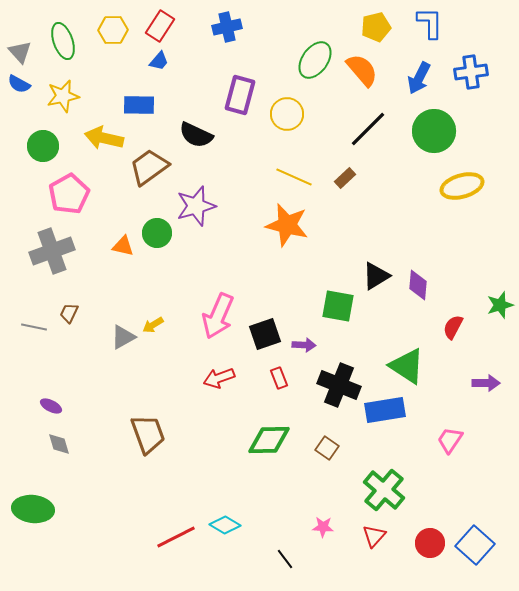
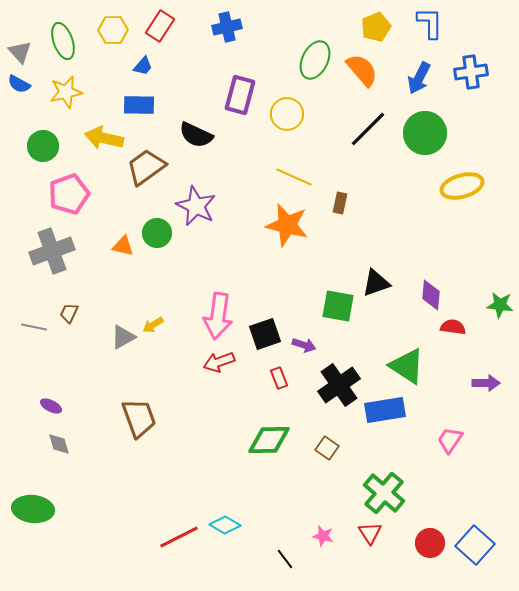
yellow pentagon at (376, 27): rotated 8 degrees counterclockwise
green ellipse at (315, 60): rotated 9 degrees counterclockwise
blue trapezoid at (159, 61): moved 16 px left, 5 px down
yellow star at (63, 96): moved 3 px right, 4 px up
green circle at (434, 131): moved 9 px left, 2 px down
brown trapezoid at (149, 167): moved 3 px left
brown rectangle at (345, 178): moved 5 px left, 25 px down; rotated 35 degrees counterclockwise
pink pentagon at (69, 194): rotated 9 degrees clockwise
purple star at (196, 206): rotated 30 degrees counterclockwise
black triangle at (376, 276): moved 7 px down; rotated 12 degrees clockwise
purple diamond at (418, 285): moved 13 px right, 10 px down
green star at (500, 305): rotated 24 degrees clockwise
pink arrow at (218, 316): rotated 15 degrees counterclockwise
red semicircle at (453, 327): rotated 70 degrees clockwise
purple arrow at (304, 345): rotated 15 degrees clockwise
red arrow at (219, 378): moved 16 px up
black cross at (339, 385): rotated 33 degrees clockwise
brown trapezoid at (148, 434): moved 9 px left, 16 px up
green cross at (384, 490): moved 3 px down
pink star at (323, 527): moved 9 px down; rotated 10 degrees clockwise
red triangle at (374, 536): moved 4 px left, 3 px up; rotated 15 degrees counterclockwise
red line at (176, 537): moved 3 px right
